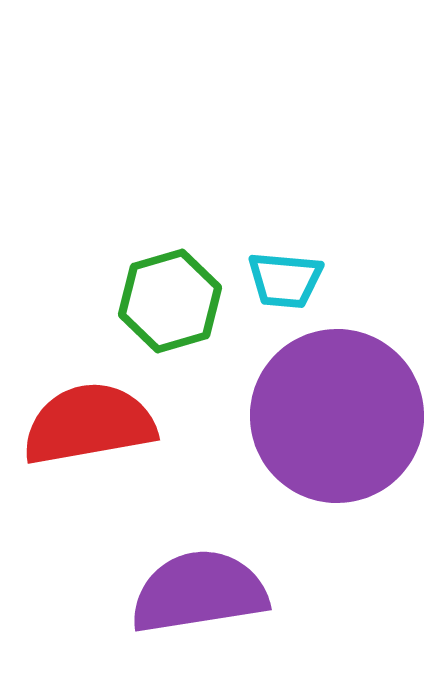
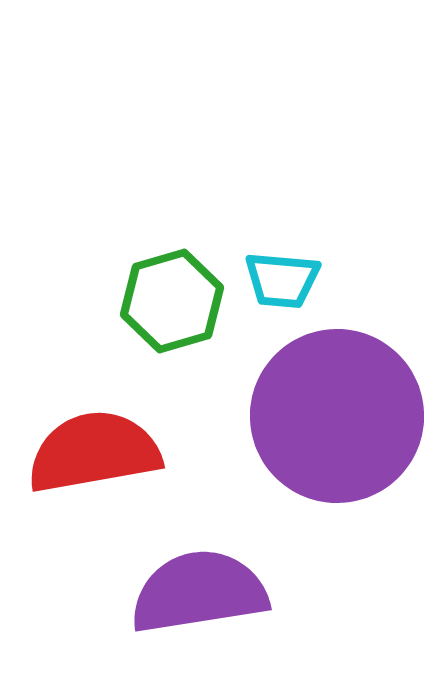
cyan trapezoid: moved 3 px left
green hexagon: moved 2 px right
red semicircle: moved 5 px right, 28 px down
